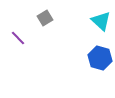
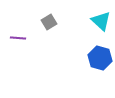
gray square: moved 4 px right, 4 px down
purple line: rotated 42 degrees counterclockwise
